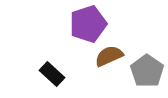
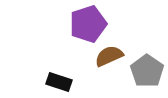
black rectangle: moved 7 px right, 8 px down; rotated 25 degrees counterclockwise
